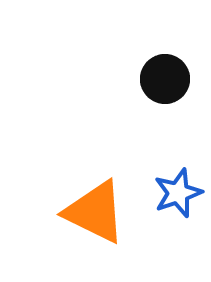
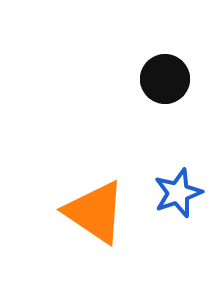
orange triangle: rotated 8 degrees clockwise
